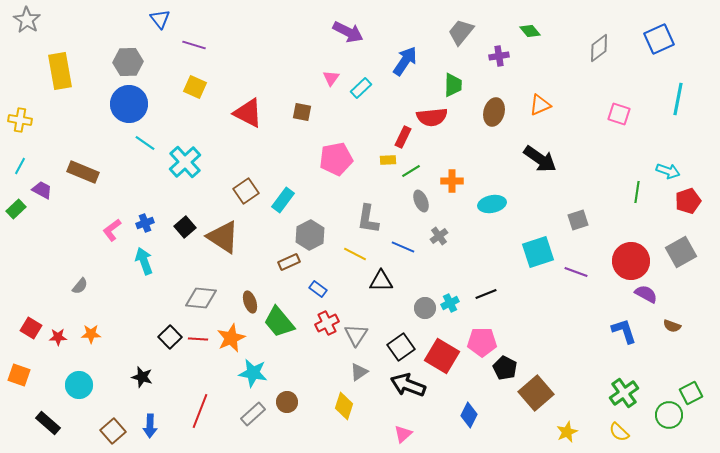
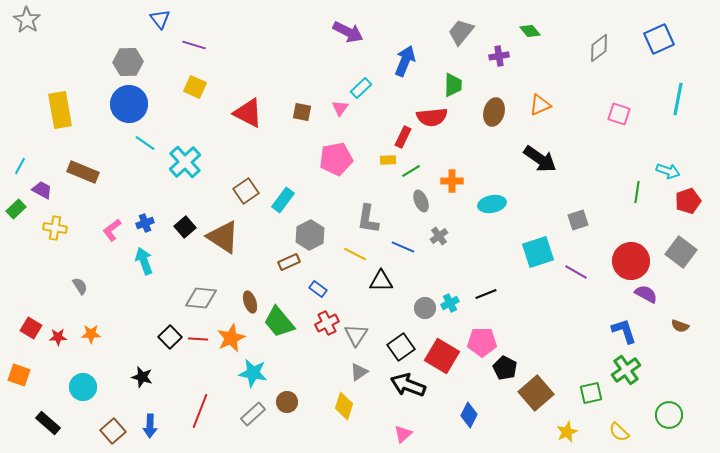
blue arrow at (405, 61): rotated 12 degrees counterclockwise
yellow rectangle at (60, 71): moved 39 px down
pink triangle at (331, 78): moved 9 px right, 30 px down
yellow cross at (20, 120): moved 35 px right, 108 px down
gray square at (681, 252): rotated 24 degrees counterclockwise
purple line at (576, 272): rotated 10 degrees clockwise
gray semicircle at (80, 286): rotated 72 degrees counterclockwise
brown semicircle at (672, 326): moved 8 px right
cyan circle at (79, 385): moved 4 px right, 2 px down
green cross at (624, 393): moved 2 px right, 23 px up
green square at (691, 393): moved 100 px left; rotated 15 degrees clockwise
